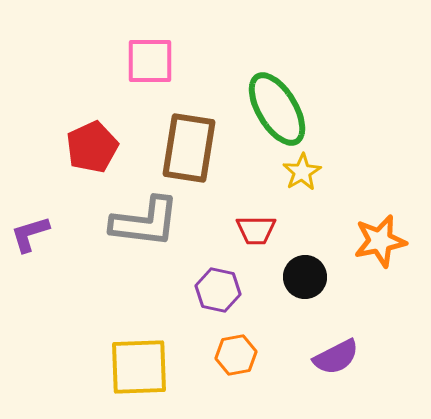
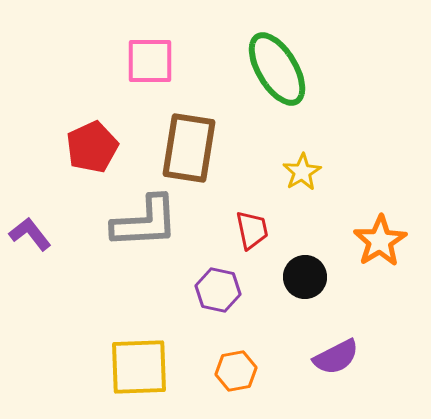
green ellipse: moved 40 px up
gray L-shape: rotated 10 degrees counterclockwise
red trapezoid: moved 4 px left; rotated 102 degrees counterclockwise
purple L-shape: rotated 69 degrees clockwise
orange star: rotated 20 degrees counterclockwise
orange hexagon: moved 16 px down
